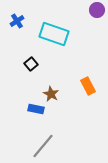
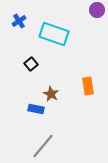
blue cross: moved 2 px right
orange rectangle: rotated 18 degrees clockwise
